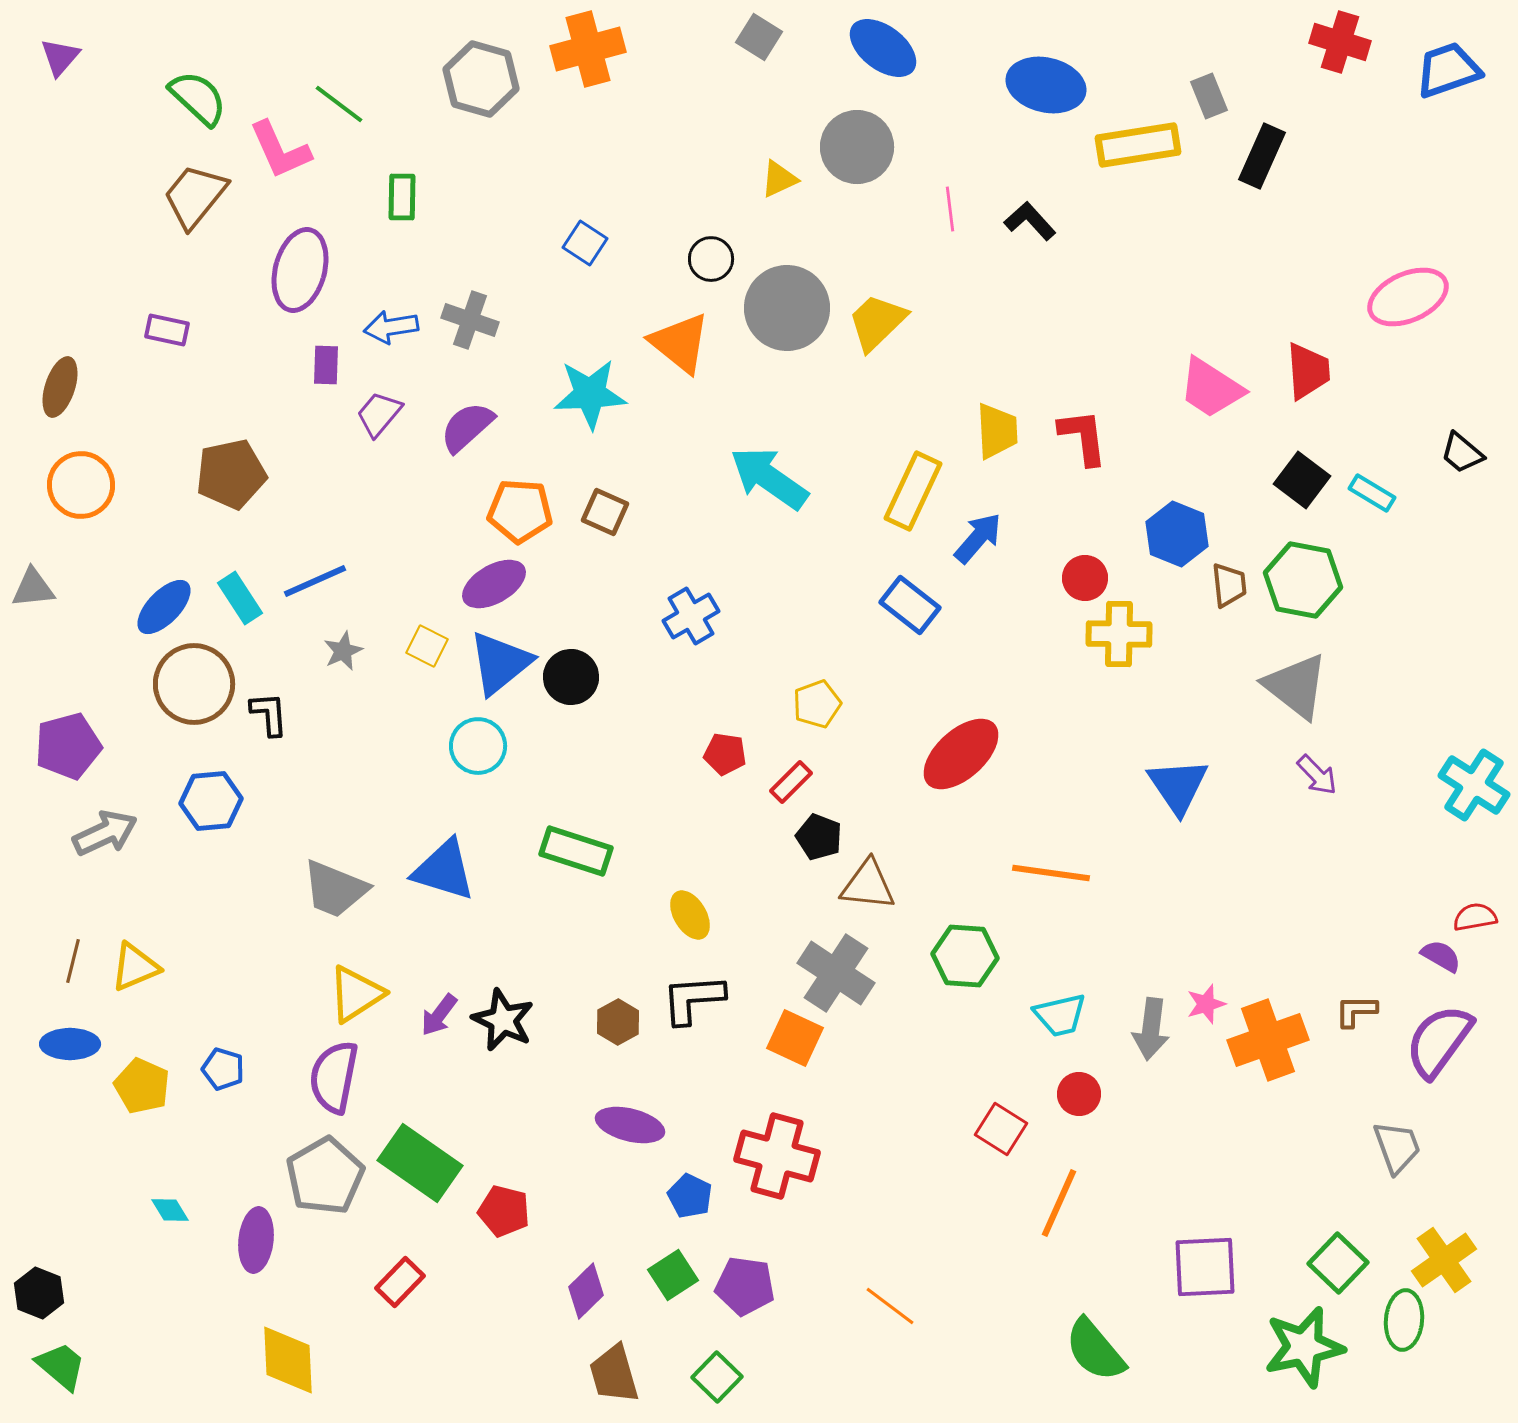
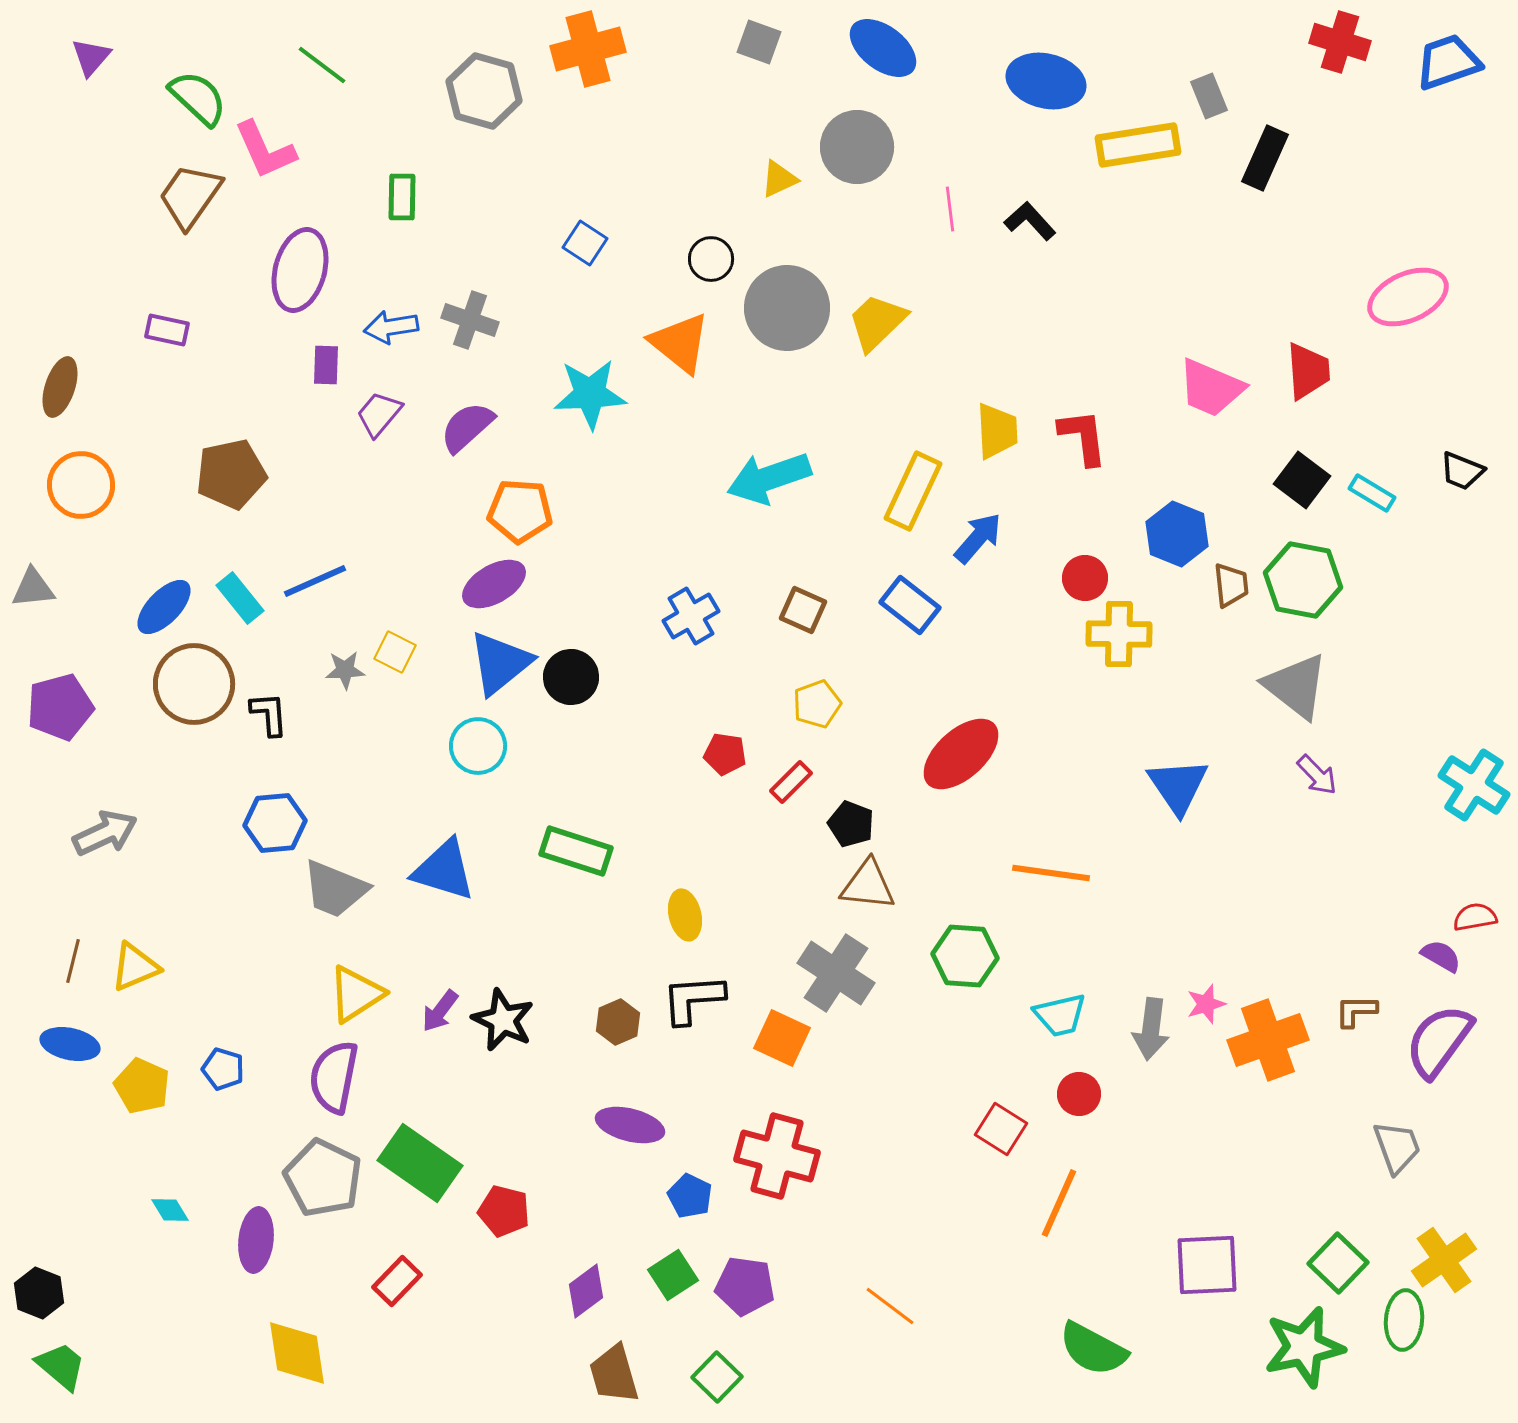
gray square at (759, 37): moved 5 px down; rotated 12 degrees counterclockwise
purple triangle at (60, 57): moved 31 px right
blue trapezoid at (1448, 70): moved 8 px up
gray hexagon at (481, 79): moved 3 px right, 12 px down
blue ellipse at (1046, 85): moved 4 px up
green line at (339, 104): moved 17 px left, 39 px up
pink L-shape at (280, 150): moved 15 px left
black rectangle at (1262, 156): moved 3 px right, 2 px down
brown trapezoid at (195, 196): moved 5 px left; rotated 4 degrees counterclockwise
pink trapezoid at (1211, 388): rotated 10 degrees counterclockwise
black trapezoid at (1462, 453): moved 18 px down; rotated 18 degrees counterclockwise
cyan arrow at (769, 478): rotated 54 degrees counterclockwise
brown square at (605, 512): moved 198 px right, 98 px down
brown trapezoid at (1229, 585): moved 2 px right
cyan rectangle at (240, 598): rotated 6 degrees counterclockwise
yellow square at (427, 646): moved 32 px left, 6 px down
gray star at (343, 651): moved 2 px right, 19 px down; rotated 21 degrees clockwise
purple pentagon at (68, 746): moved 8 px left, 39 px up
blue hexagon at (211, 801): moved 64 px right, 22 px down
black pentagon at (819, 837): moved 32 px right, 13 px up
yellow ellipse at (690, 915): moved 5 px left; rotated 18 degrees clockwise
purple arrow at (439, 1015): moved 1 px right, 4 px up
brown hexagon at (618, 1022): rotated 6 degrees clockwise
orange square at (795, 1038): moved 13 px left
blue ellipse at (70, 1044): rotated 12 degrees clockwise
gray pentagon at (325, 1176): moved 2 px left, 2 px down; rotated 16 degrees counterclockwise
purple square at (1205, 1267): moved 2 px right, 2 px up
red rectangle at (400, 1282): moved 3 px left, 1 px up
purple diamond at (586, 1291): rotated 8 degrees clockwise
green semicircle at (1095, 1350): moved 2 px left, 1 px up; rotated 22 degrees counterclockwise
yellow diamond at (288, 1360): moved 9 px right, 7 px up; rotated 6 degrees counterclockwise
